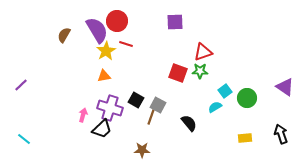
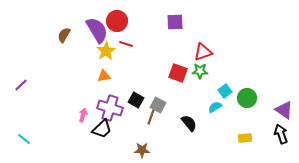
purple triangle: moved 1 px left, 23 px down
